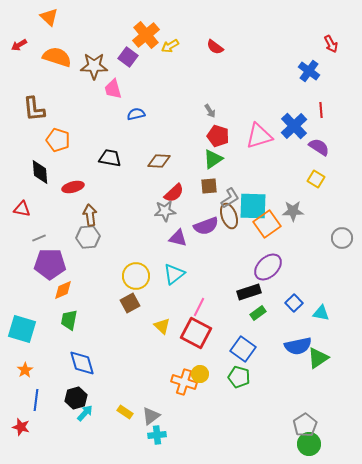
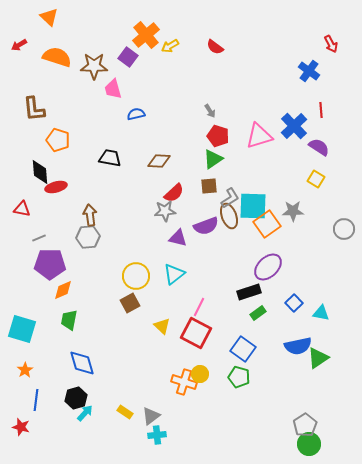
red ellipse at (73, 187): moved 17 px left
gray circle at (342, 238): moved 2 px right, 9 px up
